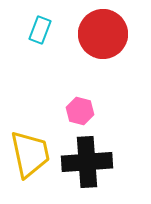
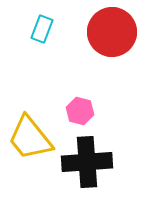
cyan rectangle: moved 2 px right, 1 px up
red circle: moved 9 px right, 2 px up
yellow trapezoid: moved 16 px up; rotated 153 degrees clockwise
